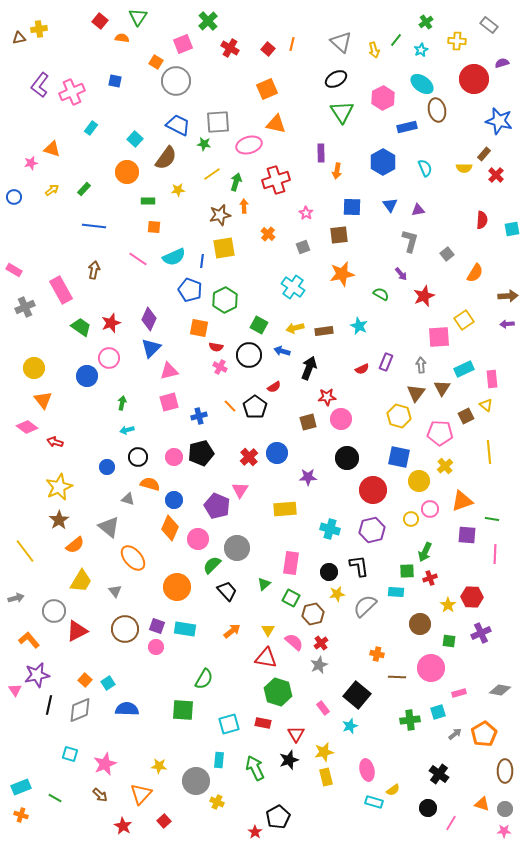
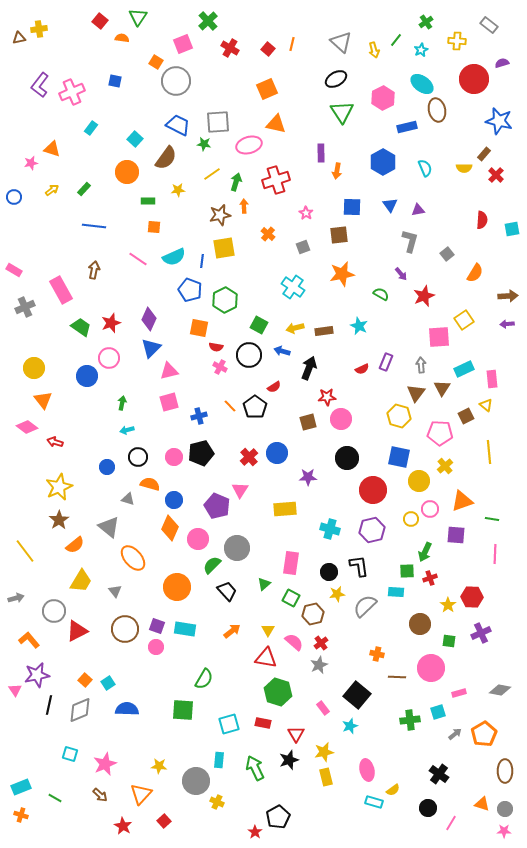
purple square at (467, 535): moved 11 px left
